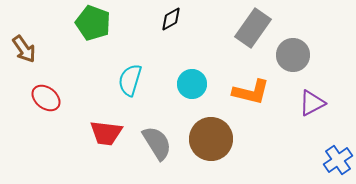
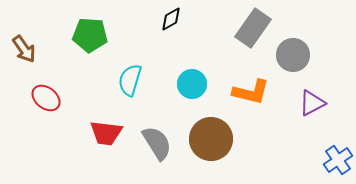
green pentagon: moved 3 px left, 12 px down; rotated 16 degrees counterclockwise
